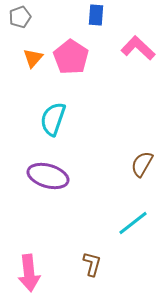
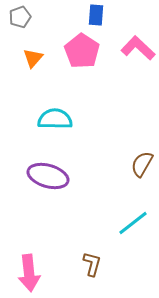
pink pentagon: moved 11 px right, 6 px up
cyan semicircle: moved 2 px right; rotated 72 degrees clockwise
